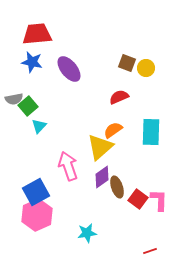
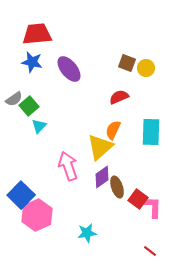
gray semicircle: rotated 24 degrees counterclockwise
green square: moved 1 px right
orange semicircle: rotated 30 degrees counterclockwise
blue square: moved 15 px left, 3 px down; rotated 16 degrees counterclockwise
pink L-shape: moved 6 px left, 7 px down
red line: rotated 56 degrees clockwise
